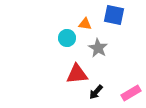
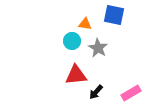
cyan circle: moved 5 px right, 3 px down
red triangle: moved 1 px left, 1 px down
